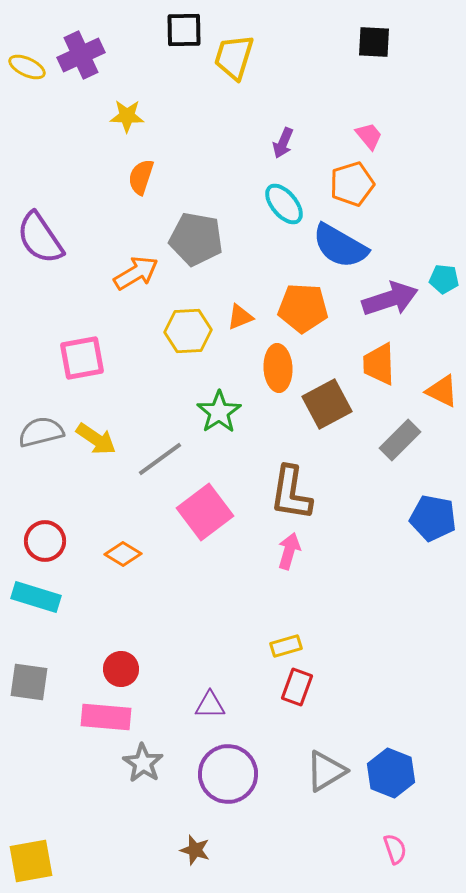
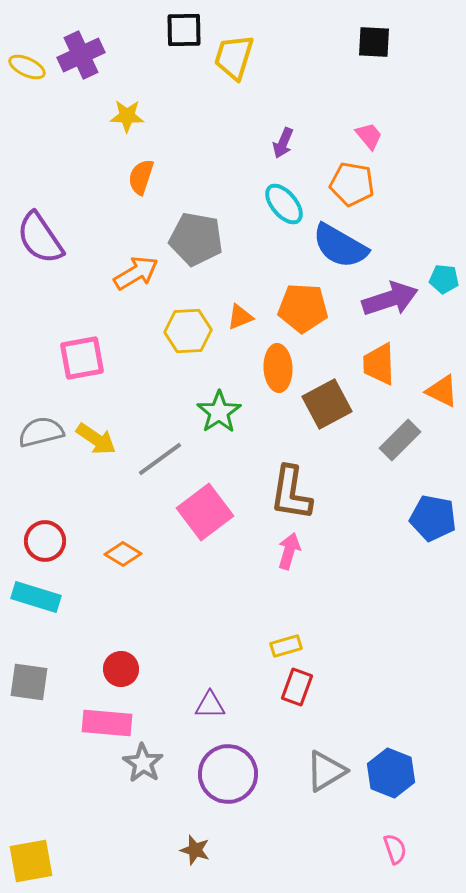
orange pentagon at (352, 184): rotated 27 degrees clockwise
pink rectangle at (106, 717): moved 1 px right, 6 px down
